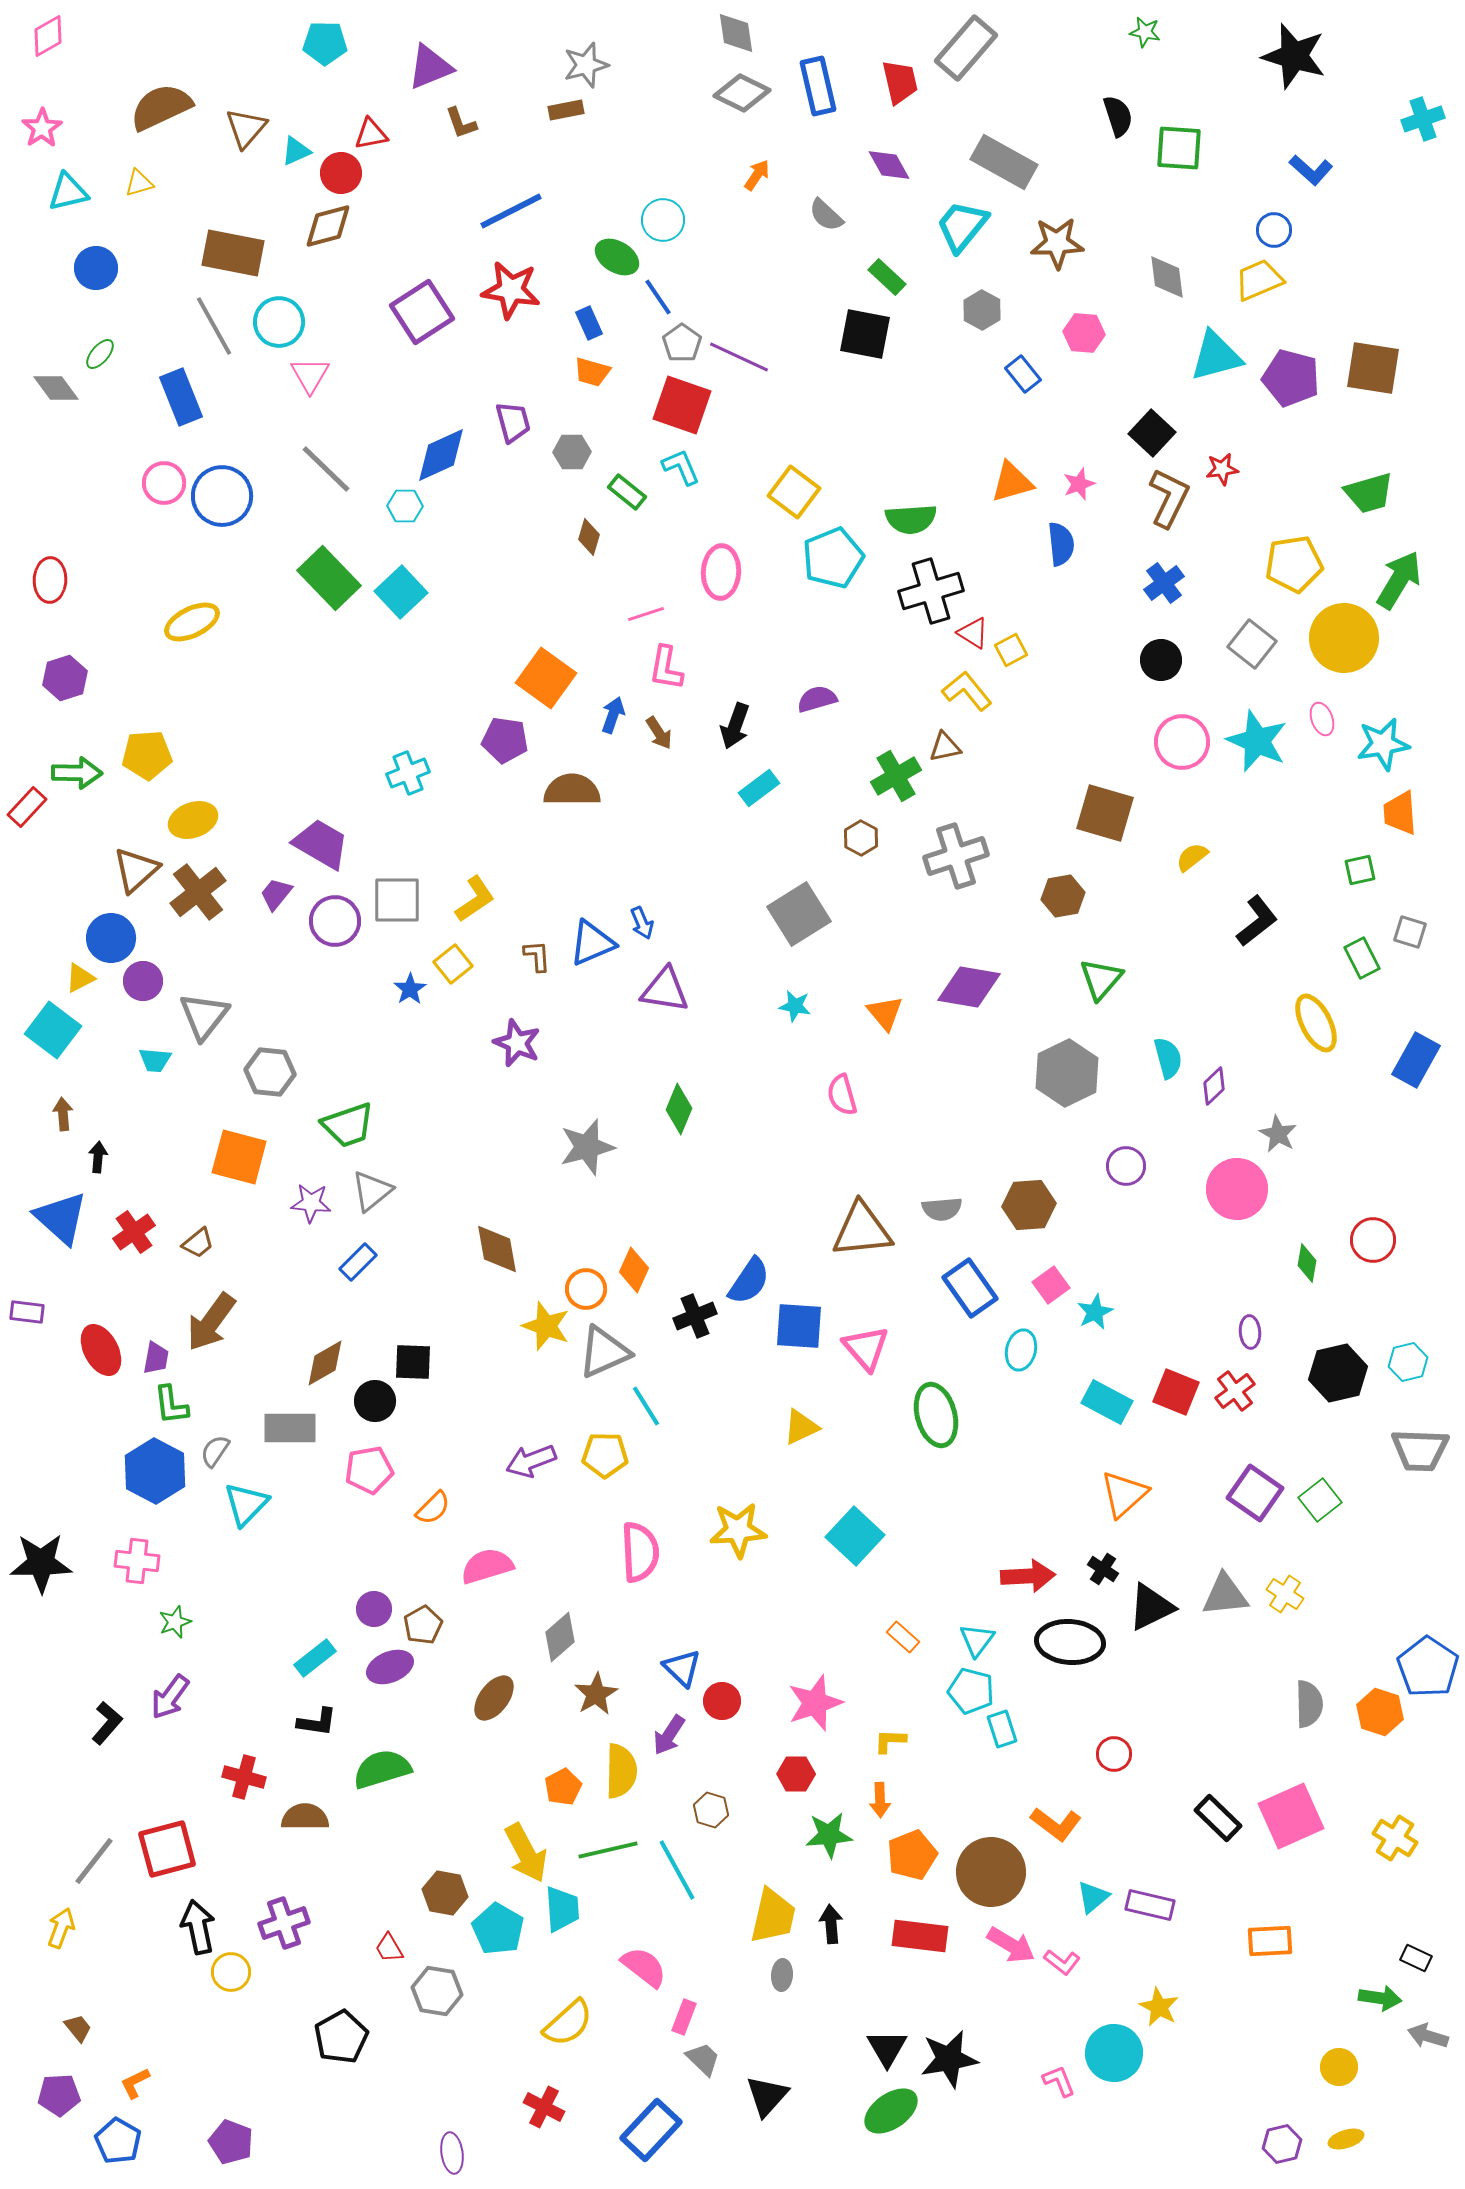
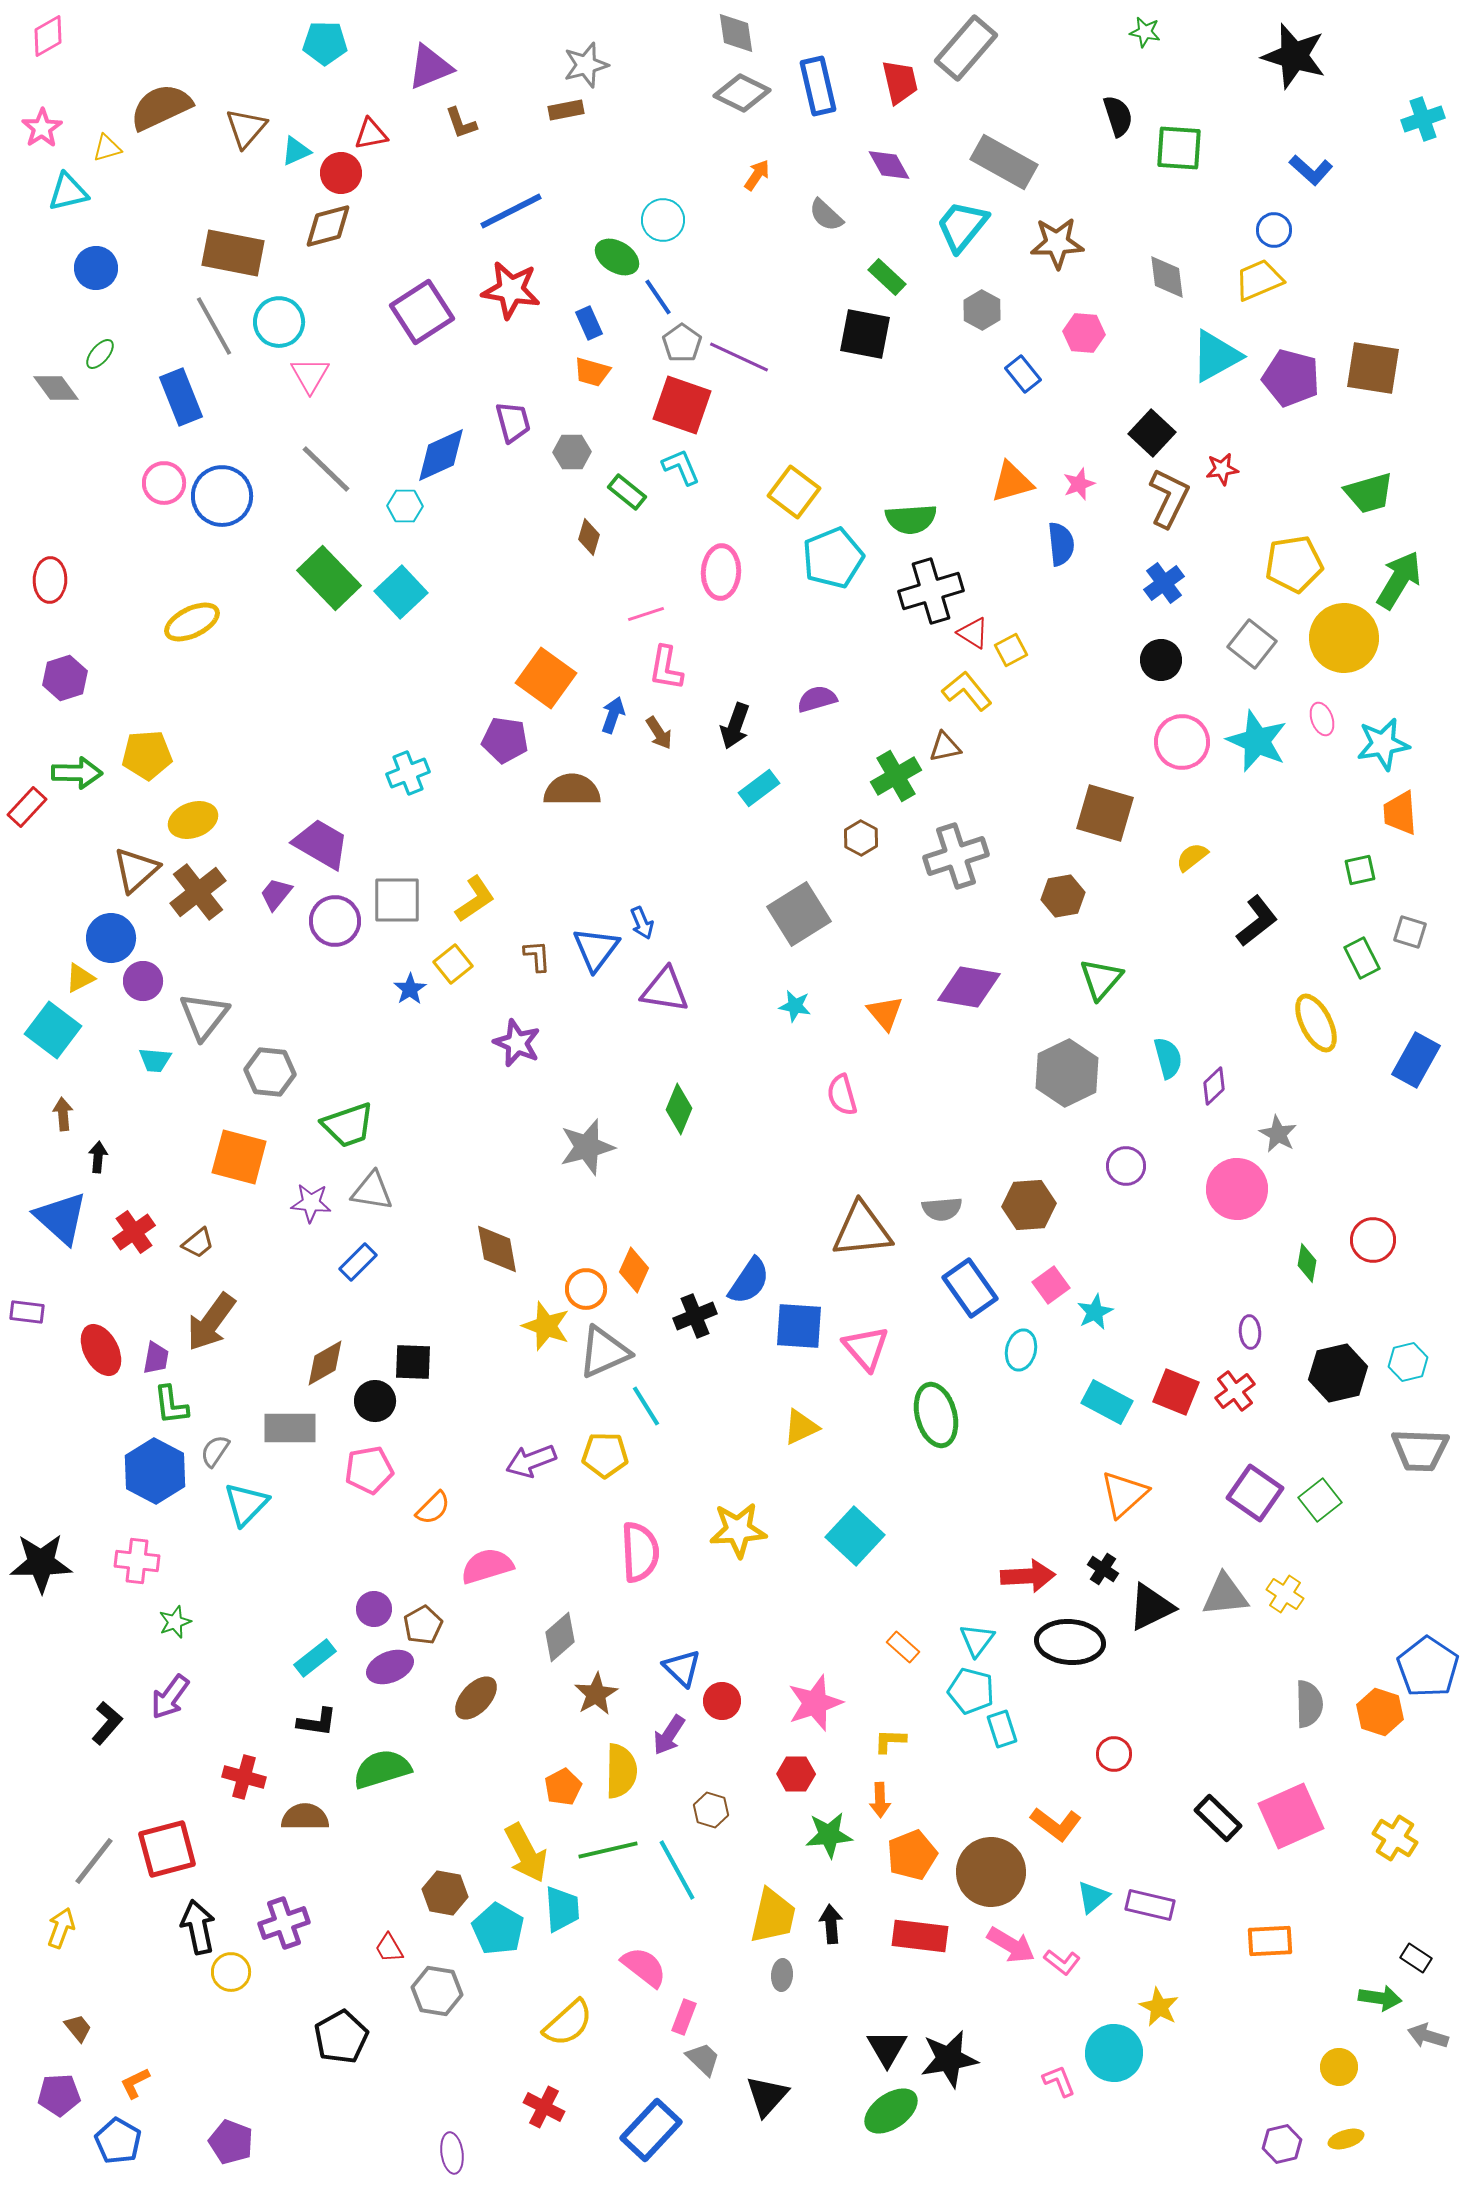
yellow triangle at (139, 183): moved 32 px left, 35 px up
cyan triangle at (1216, 356): rotated 14 degrees counterclockwise
blue triangle at (592, 943): moved 4 px right, 6 px down; rotated 30 degrees counterclockwise
gray triangle at (372, 1191): rotated 48 degrees clockwise
orange rectangle at (903, 1637): moved 10 px down
brown ellipse at (494, 1698): moved 18 px left; rotated 6 degrees clockwise
black rectangle at (1416, 1958): rotated 8 degrees clockwise
